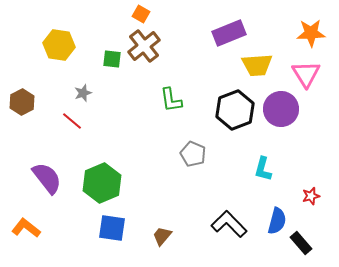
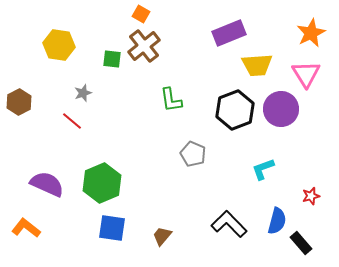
orange star: rotated 24 degrees counterclockwise
brown hexagon: moved 3 px left
cyan L-shape: rotated 55 degrees clockwise
purple semicircle: moved 6 px down; rotated 28 degrees counterclockwise
